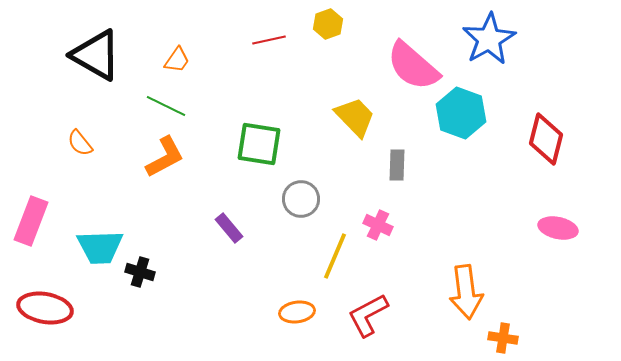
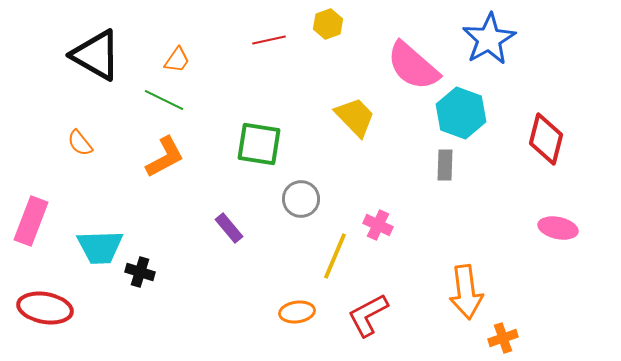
green line: moved 2 px left, 6 px up
gray rectangle: moved 48 px right
orange cross: rotated 28 degrees counterclockwise
